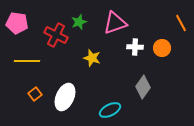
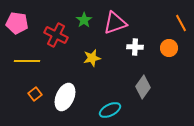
green star: moved 5 px right, 2 px up; rotated 14 degrees counterclockwise
orange circle: moved 7 px right
yellow star: rotated 30 degrees counterclockwise
